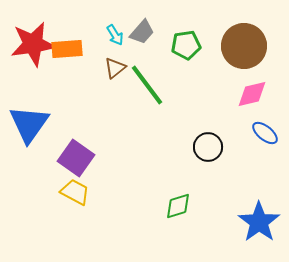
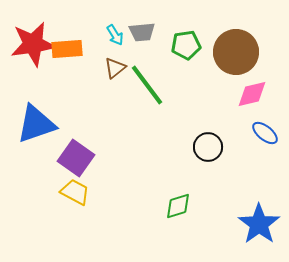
gray trapezoid: rotated 44 degrees clockwise
brown circle: moved 8 px left, 6 px down
blue triangle: moved 7 px right; rotated 36 degrees clockwise
blue star: moved 2 px down
